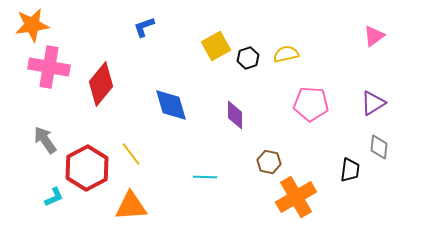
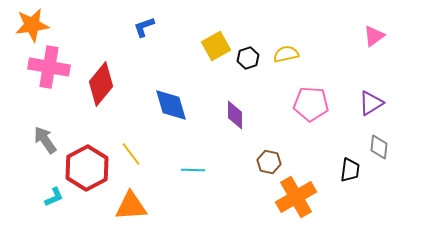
purple triangle: moved 2 px left
cyan line: moved 12 px left, 7 px up
